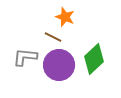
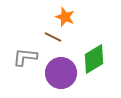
green diamond: rotated 12 degrees clockwise
purple circle: moved 2 px right, 8 px down
